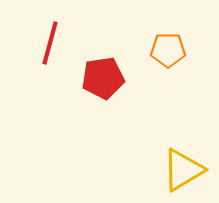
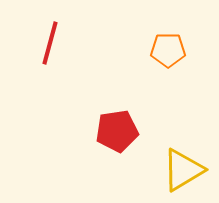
red pentagon: moved 14 px right, 53 px down
